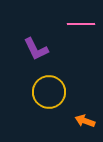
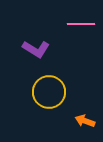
purple L-shape: rotated 32 degrees counterclockwise
